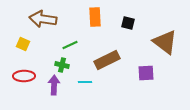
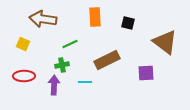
green line: moved 1 px up
green cross: rotated 24 degrees counterclockwise
